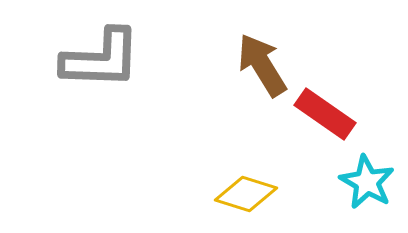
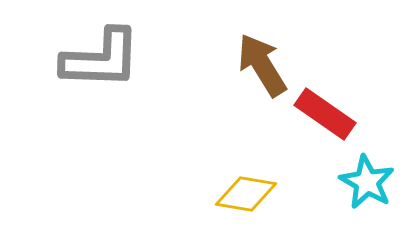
yellow diamond: rotated 8 degrees counterclockwise
